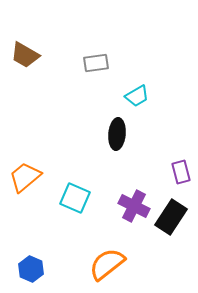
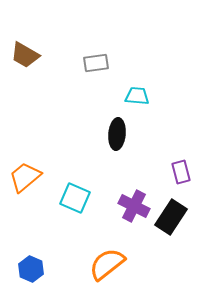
cyan trapezoid: rotated 145 degrees counterclockwise
